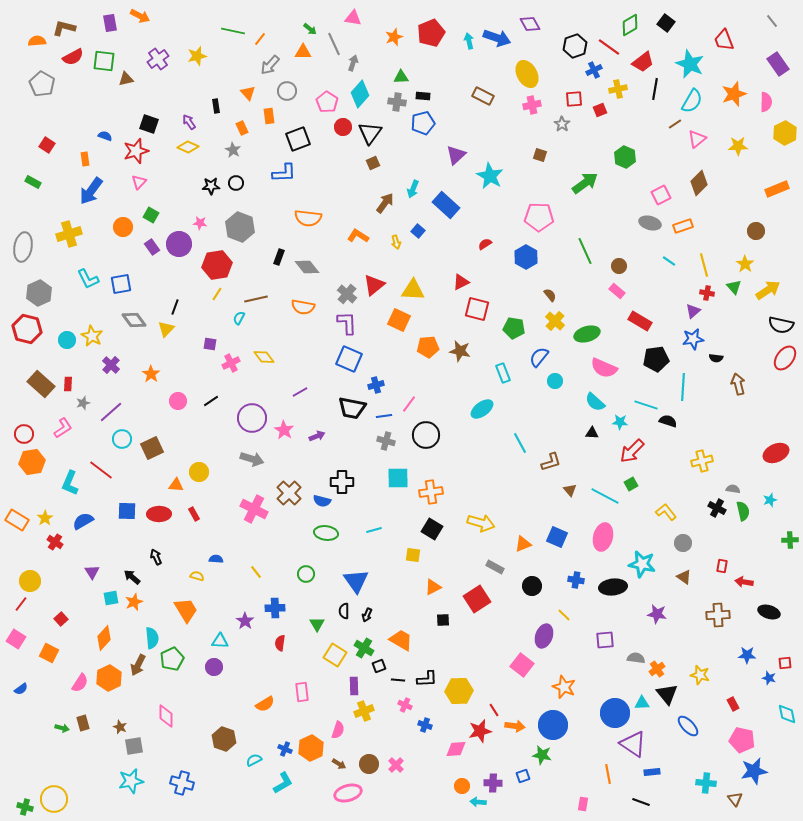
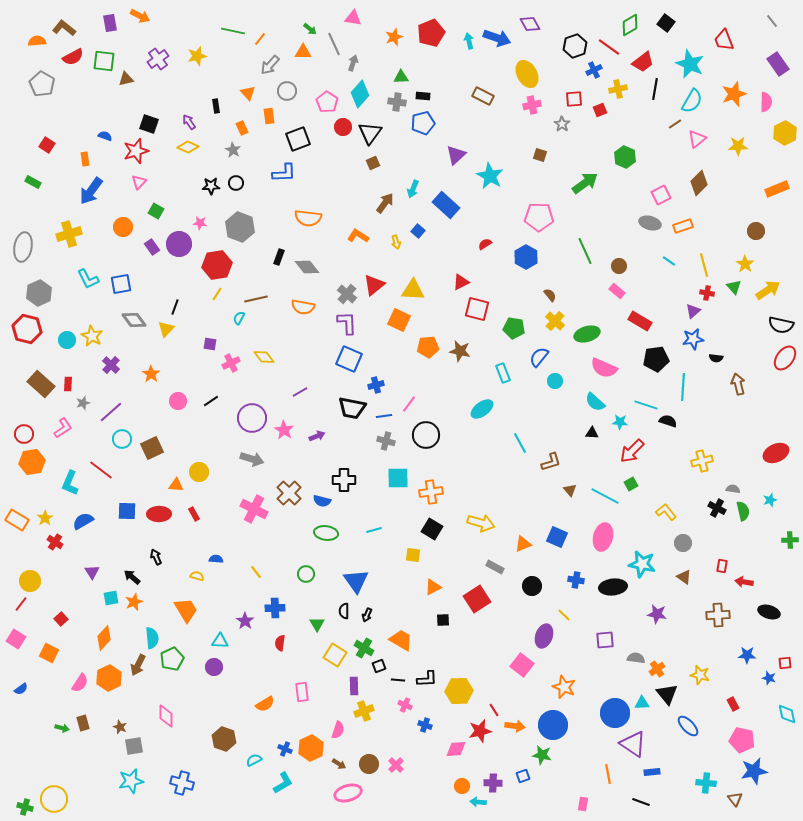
brown L-shape at (64, 28): rotated 25 degrees clockwise
green square at (151, 215): moved 5 px right, 4 px up
black cross at (342, 482): moved 2 px right, 2 px up
